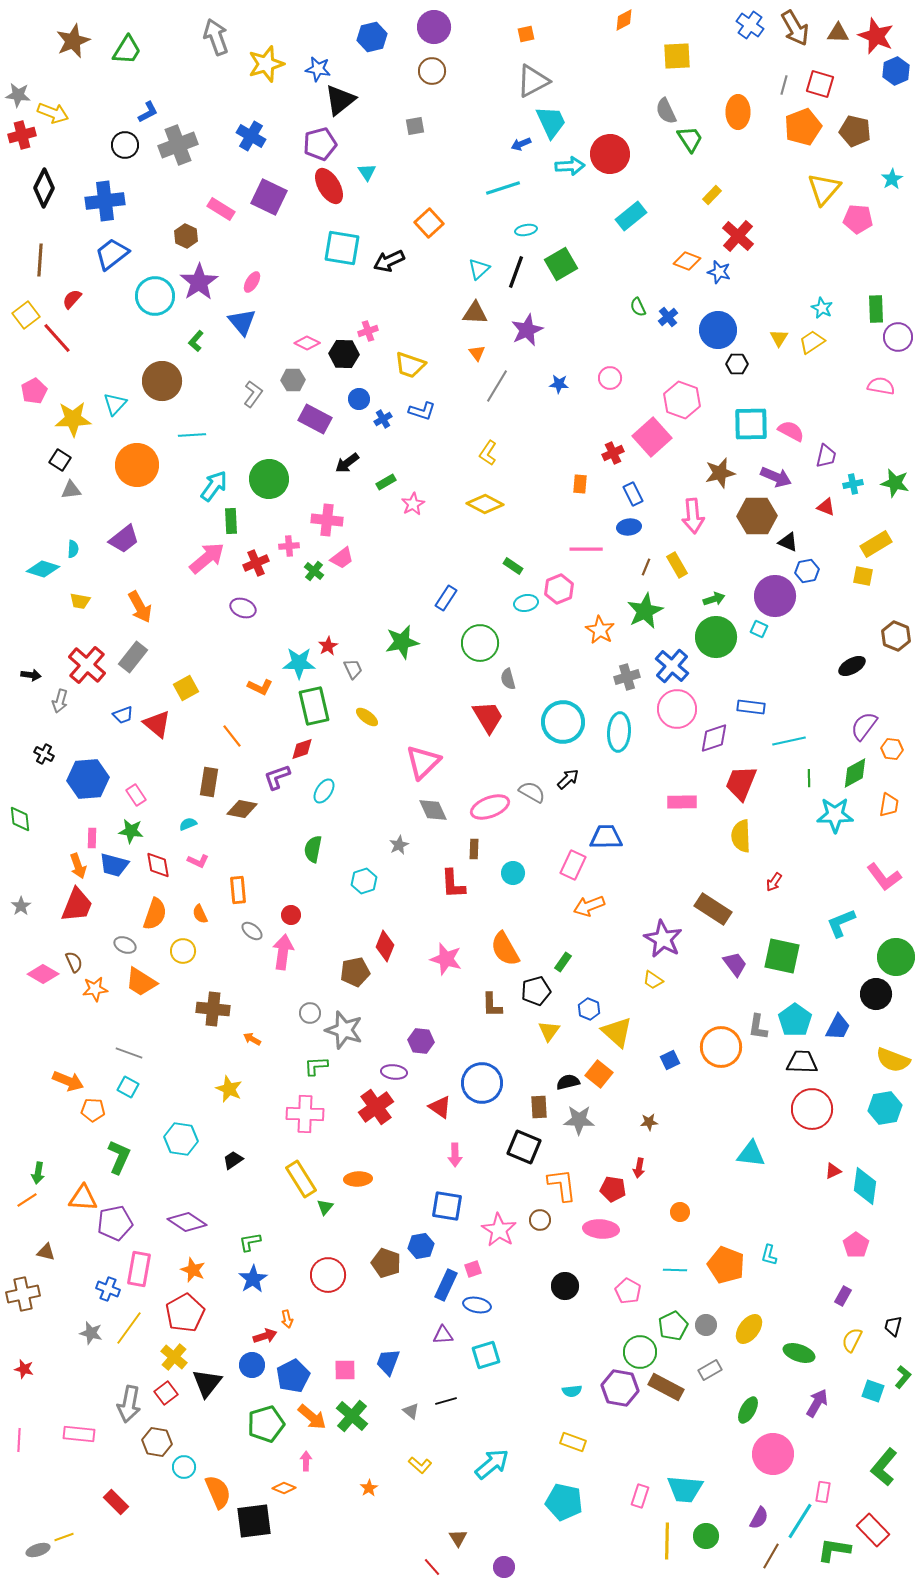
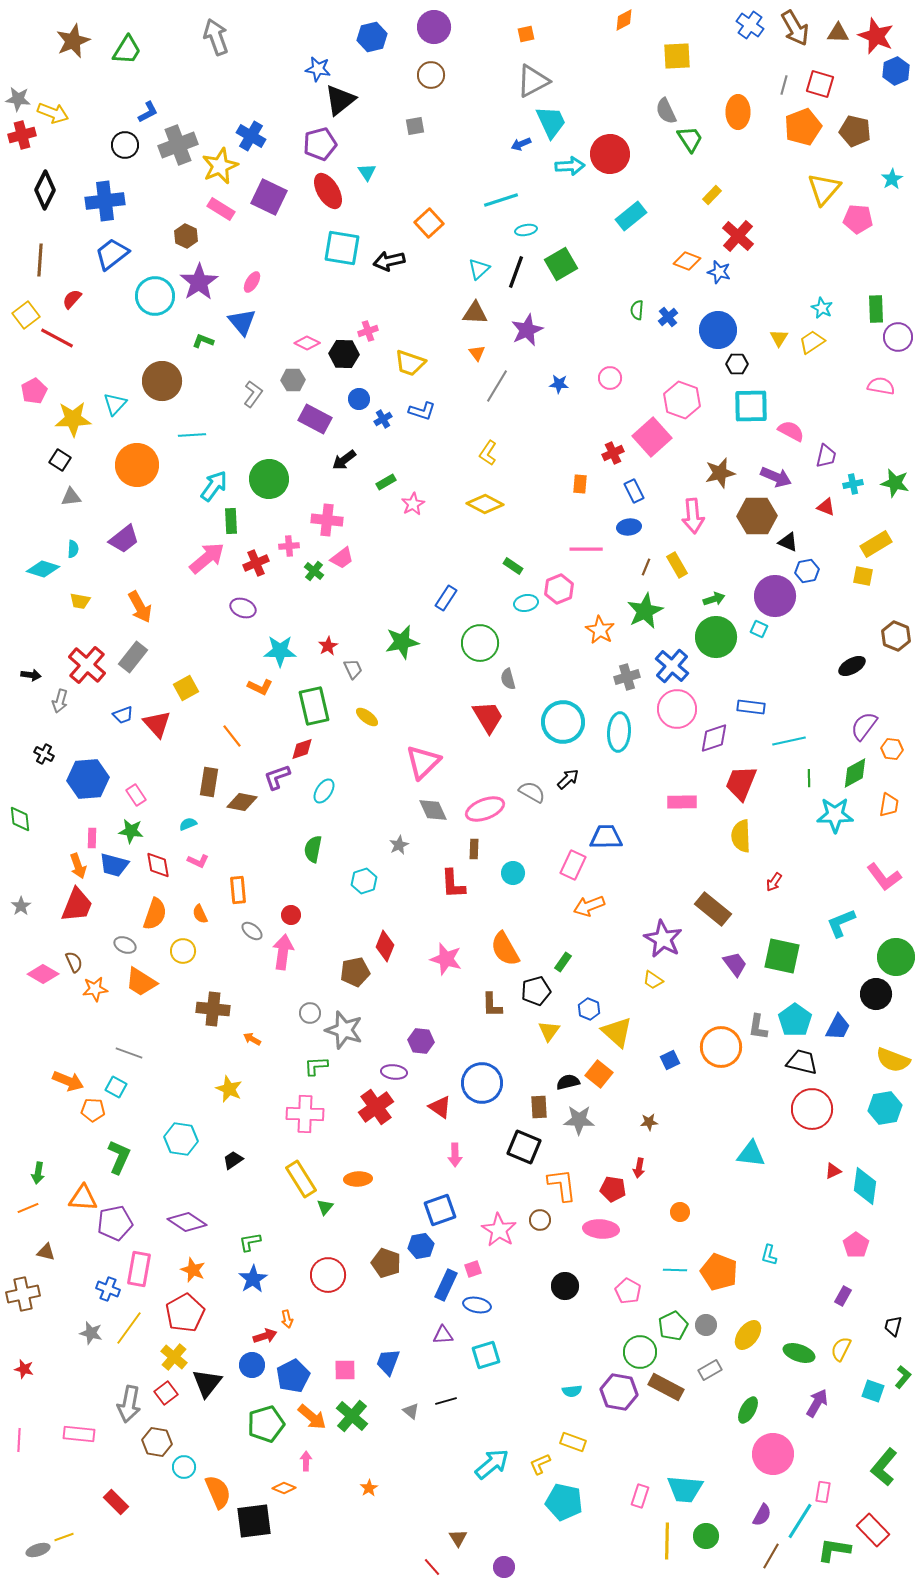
yellow star at (266, 64): moved 46 px left, 102 px down; rotated 6 degrees counterclockwise
brown circle at (432, 71): moved 1 px left, 4 px down
gray star at (18, 95): moved 4 px down
red ellipse at (329, 186): moved 1 px left, 5 px down
black diamond at (44, 188): moved 1 px right, 2 px down
cyan line at (503, 188): moved 2 px left, 12 px down
black arrow at (389, 261): rotated 12 degrees clockwise
green semicircle at (638, 307): moved 1 px left, 3 px down; rotated 30 degrees clockwise
red line at (57, 338): rotated 20 degrees counterclockwise
green L-shape at (196, 341): moved 7 px right; rotated 70 degrees clockwise
yellow trapezoid at (410, 365): moved 2 px up
cyan square at (751, 424): moved 18 px up
black arrow at (347, 463): moved 3 px left, 3 px up
gray triangle at (71, 490): moved 7 px down
blue rectangle at (633, 494): moved 1 px right, 3 px up
cyan star at (299, 663): moved 19 px left, 12 px up
red triangle at (157, 724): rotated 8 degrees clockwise
pink ellipse at (490, 807): moved 5 px left, 2 px down
brown diamond at (242, 809): moved 7 px up
brown rectangle at (713, 909): rotated 6 degrees clockwise
black trapezoid at (802, 1062): rotated 12 degrees clockwise
cyan square at (128, 1087): moved 12 px left
orange line at (27, 1200): moved 1 px right, 8 px down; rotated 10 degrees clockwise
blue square at (447, 1206): moved 7 px left, 4 px down; rotated 28 degrees counterclockwise
orange pentagon at (726, 1265): moved 7 px left, 7 px down
yellow ellipse at (749, 1329): moved 1 px left, 6 px down
yellow semicircle at (852, 1340): moved 11 px left, 9 px down
purple hexagon at (620, 1388): moved 1 px left, 4 px down
yellow L-shape at (420, 1465): moved 120 px right, 1 px up; rotated 115 degrees clockwise
purple semicircle at (759, 1518): moved 3 px right, 3 px up
